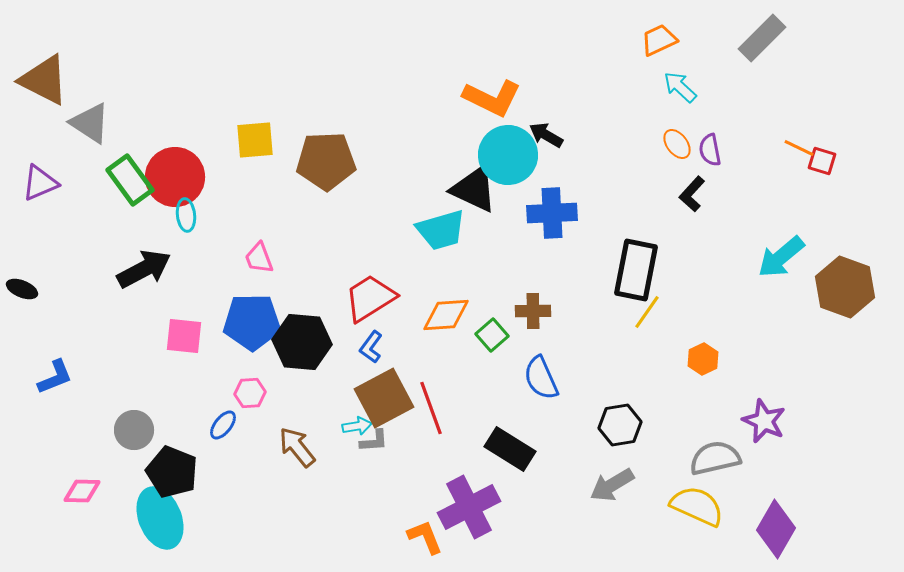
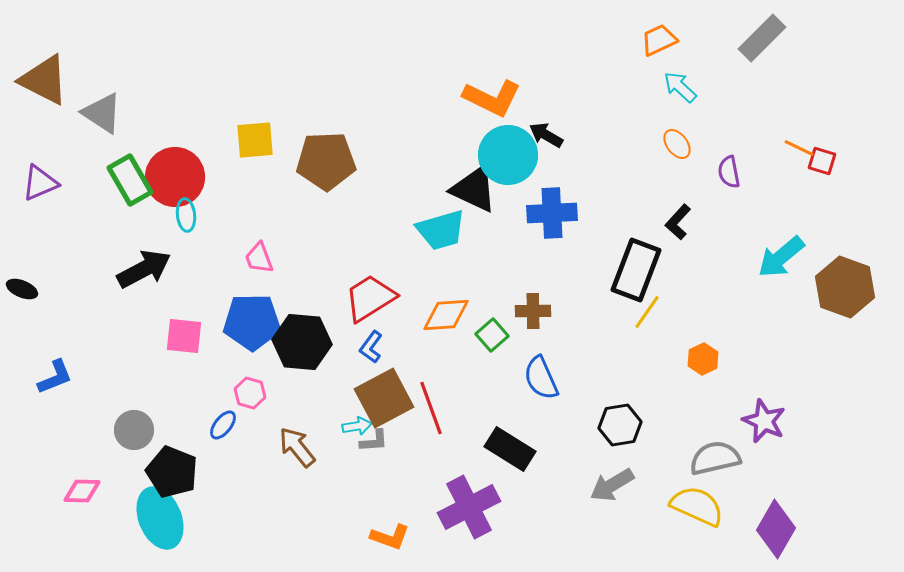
gray triangle at (90, 123): moved 12 px right, 10 px up
purple semicircle at (710, 150): moved 19 px right, 22 px down
green rectangle at (130, 180): rotated 6 degrees clockwise
black L-shape at (692, 194): moved 14 px left, 28 px down
black rectangle at (636, 270): rotated 10 degrees clockwise
pink hexagon at (250, 393): rotated 20 degrees clockwise
orange L-shape at (425, 537): moved 35 px left; rotated 132 degrees clockwise
